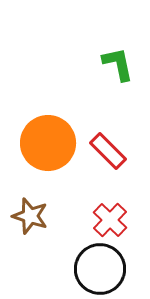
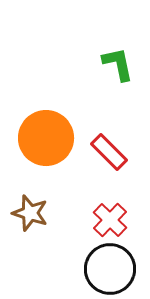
orange circle: moved 2 px left, 5 px up
red rectangle: moved 1 px right, 1 px down
brown star: moved 3 px up
black circle: moved 10 px right
